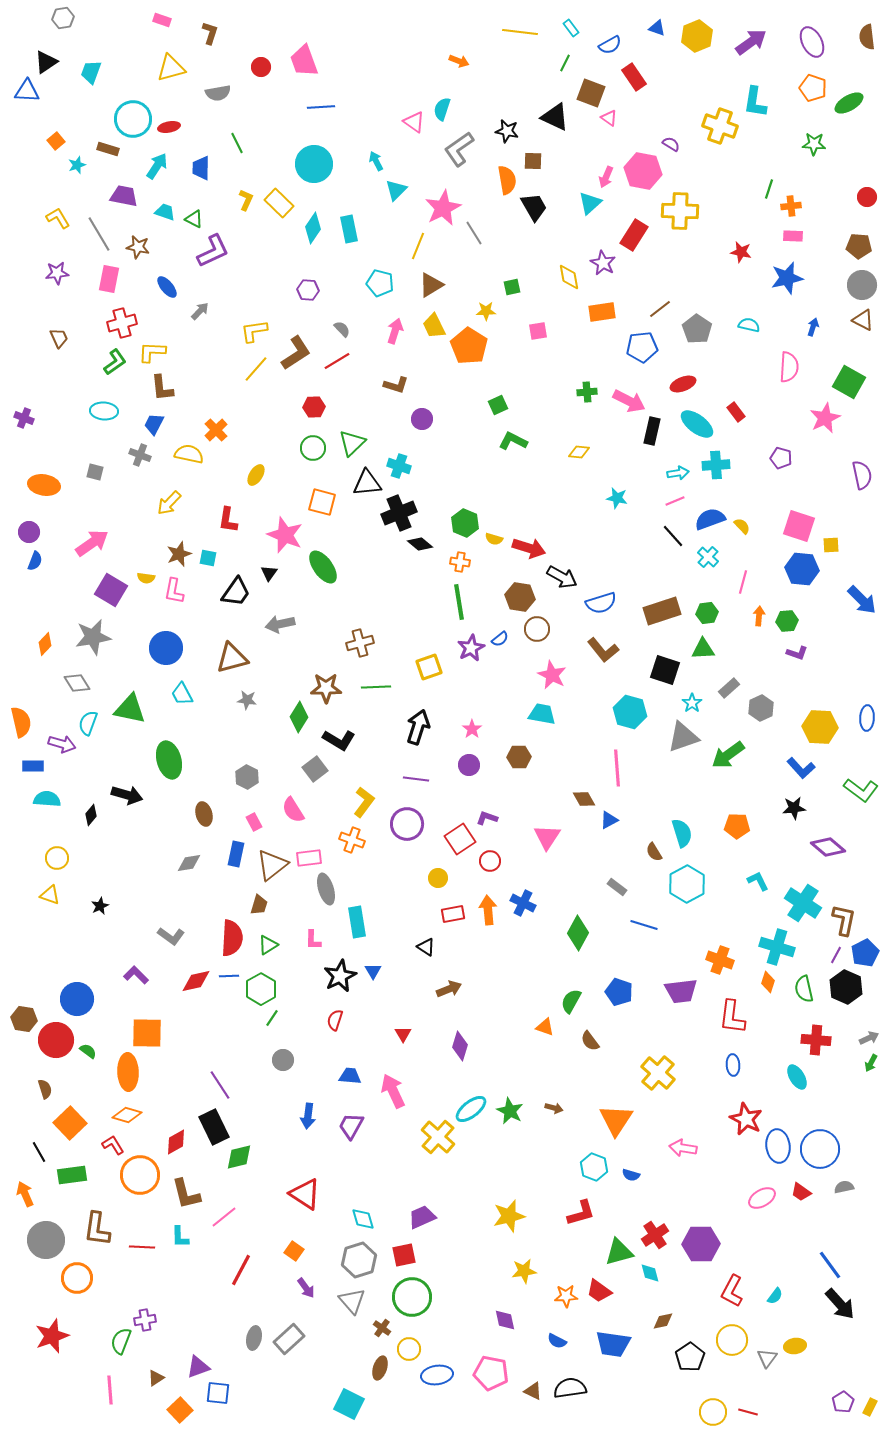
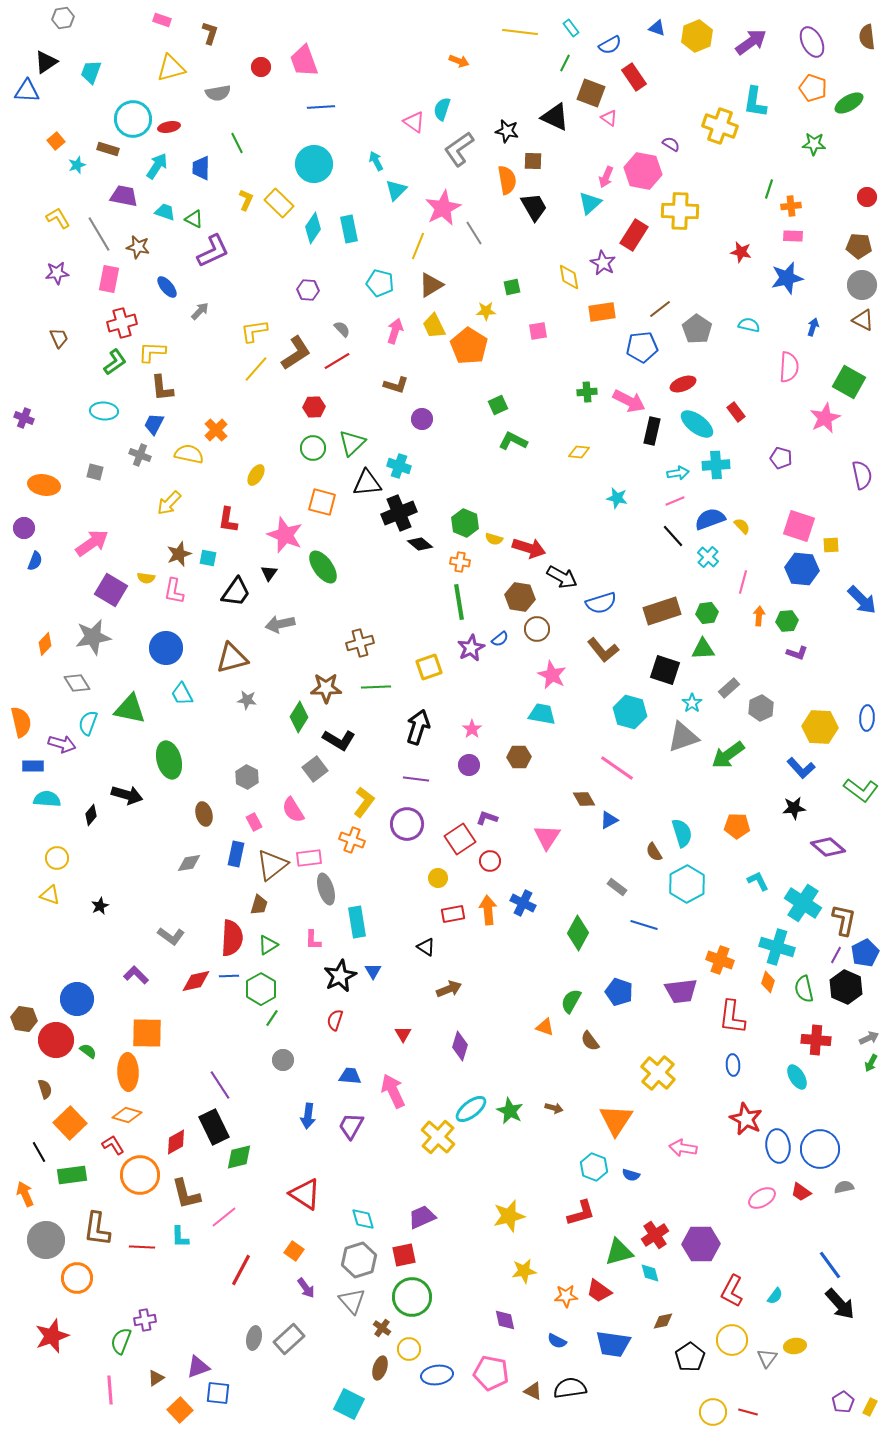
purple circle at (29, 532): moved 5 px left, 4 px up
pink line at (617, 768): rotated 51 degrees counterclockwise
